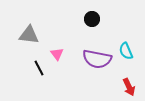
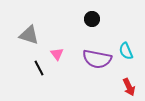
gray triangle: rotated 10 degrees clockwise
